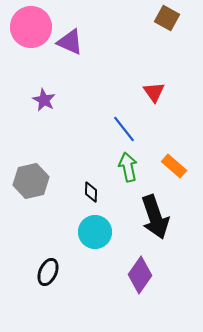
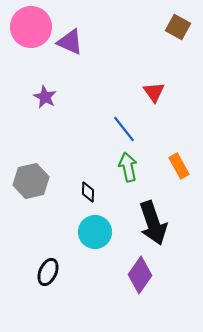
brown square: moved 11 px right, 9 px down
purple star: moved 1 px right, 3 px up
orange rectangle: moved 5 px right; rotated 20 degrees clockwise
black diamond: moved 3 px left
black arrow: moved 2 px left, 6 px down
